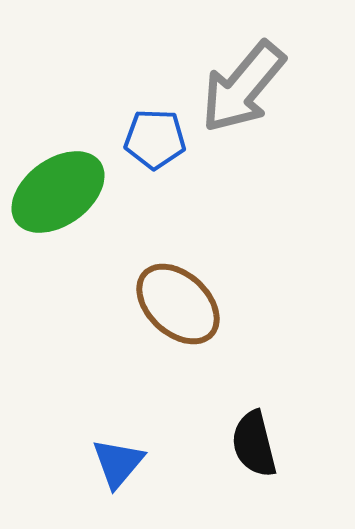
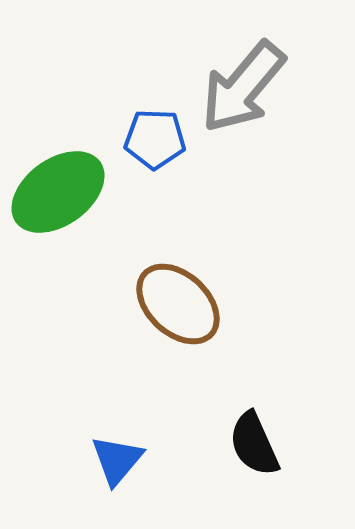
black semicircle: rotated 10 degrees counterclockwise
blue triangle: moved 1 px left, 3 px up
